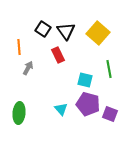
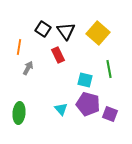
orange line: rotated 14 degrees clockwise
